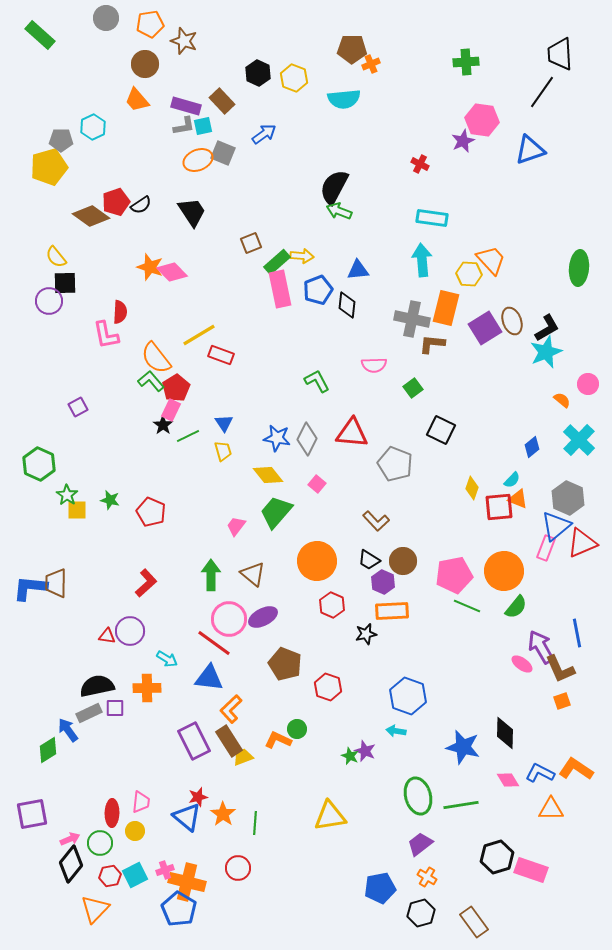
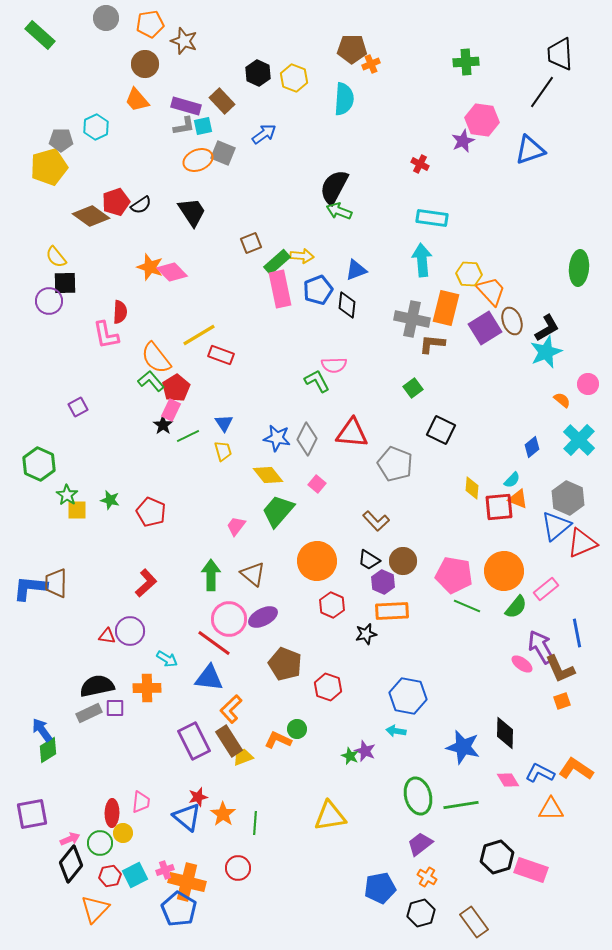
cyan semicircle at (344, 99): rotated 80 degrees counterclockwise
cyan hexagon at (93, 127): moved 3 px right
orange trapezoid at (491, 260): moved 31 px down
blue triangle at (358, 270): moved 2 px left; rotated 15 degrees counterclockwise
pink semicircle at (374, 365): moved 40 px left
yellow diamond at (472, 488): rotated 15 degrees counterclockwise
green trapezoid at (276, 512): moved 2 px right, 1 px up
pink rectangle at (546, 548): moved 41 px down; rotated 30 degrees clockwise
pink pentagon at (454, 575): rotated 21 degrees clockwise
blue hexagon at (408, 696): rotated 9 degrees counterclockwise
blue arrow at (68, 730): moved 26 px left
yellow circle at (135, 831): moved 12 px left, 2 px down
